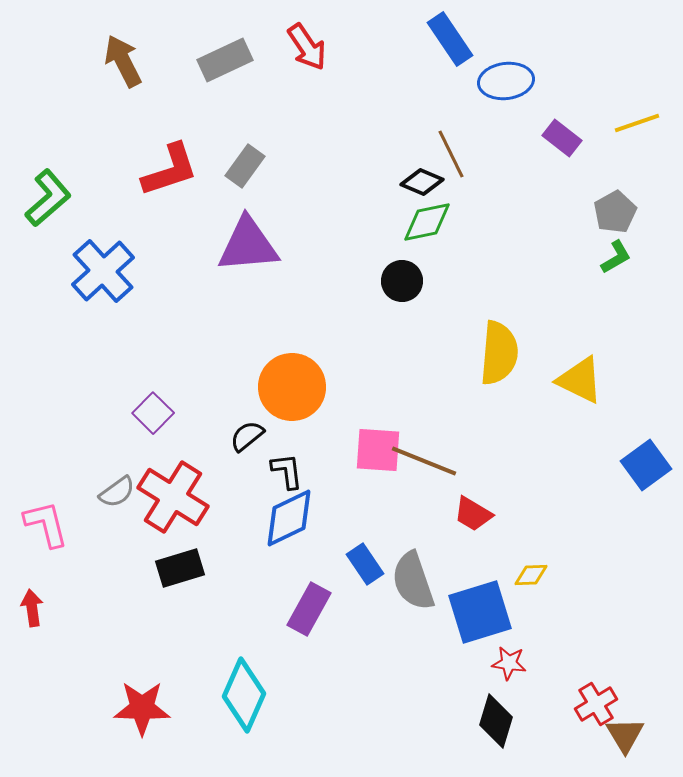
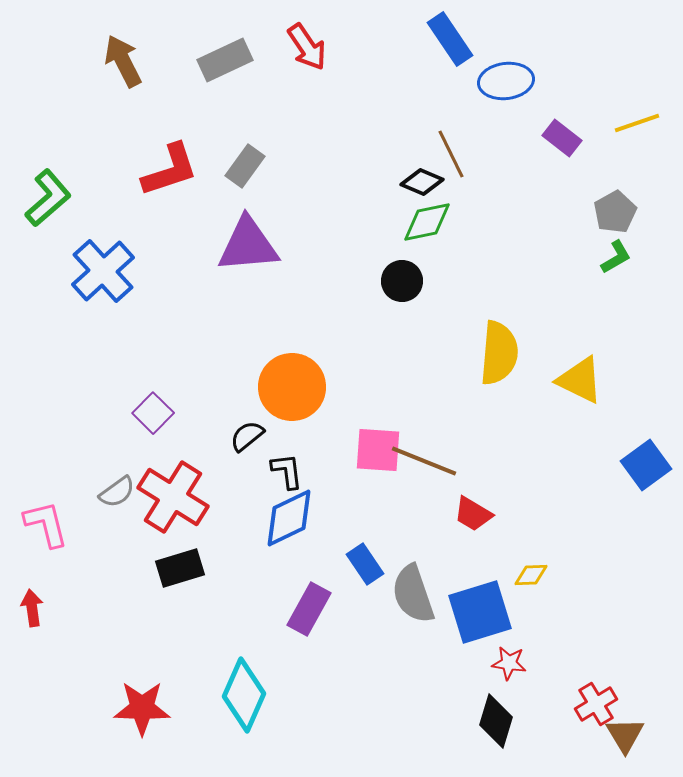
gray semicircle at (413, 581): moved 13 px down
